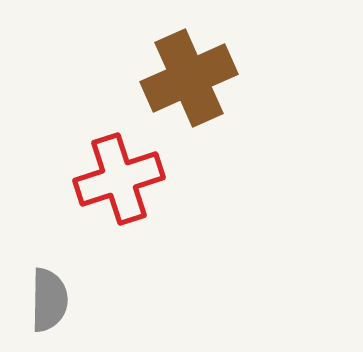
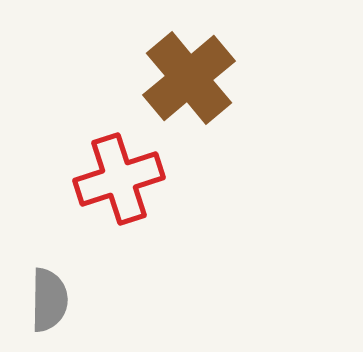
brown cross: rotated 16 degrees counterclockwise
